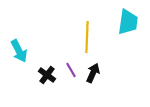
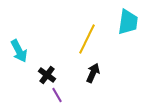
yellow line: moved 2 px down; rotated 24 degrees clockwise
purple line: moved 14 px left, 25 px down
